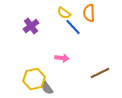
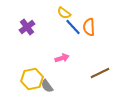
orange semicircle: moved 14 px down
purple cross: moved 4 px left, 1 px down
pink arrow: rotated 24 degrees counterclockwise
yellow hexagon: moved 2 px left
gray semicircle: moved 2 px up
